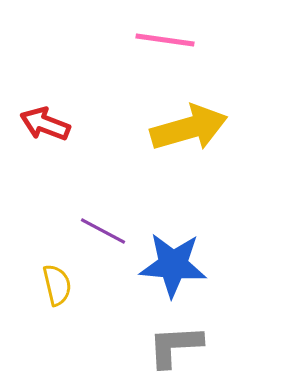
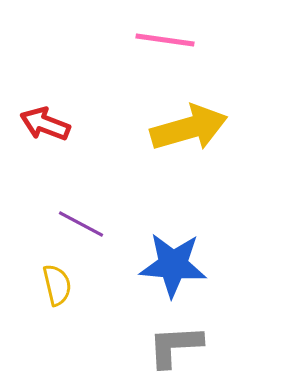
purple line: moved 22 px left, 7 px up
